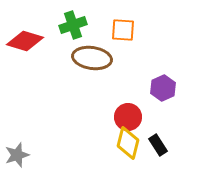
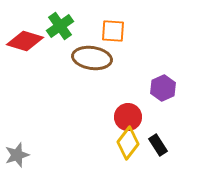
green cross: moved 13 px left, 1 px down; rotated 16 degrees counterclockwise
orange square: moved 10 px left, 1 px down
yellow diamond: rotated 24 degrees clockwise
